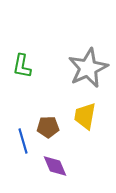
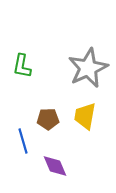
brown pentagon: moved 8 px up
